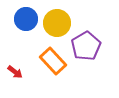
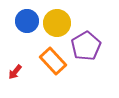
blue circle: moved 1 px right, 2 px down
red arrow: rotated 91 degrees clockwise
